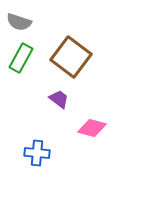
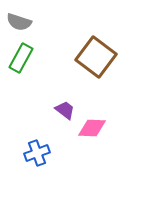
brown square: moved 25 px right
purple trapezoid: moved 6 px right, 11 px down
pink diamond: rotated 12 degrees counterclockwise
blue cross: rotated 25 degrees counterclockwise
